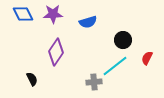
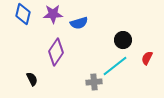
blue diamond: rotated 40 degrees clockwise
blue semicircle: moved 9 px left, 1 px down
